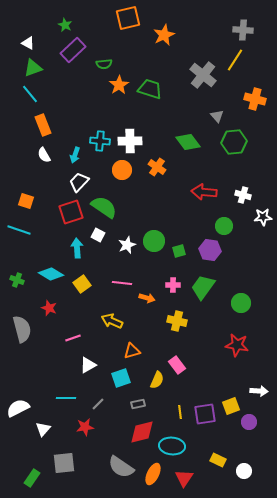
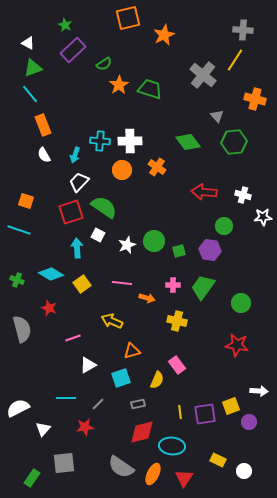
green semicircle at (104, 64): rotated 28 degrees counterclockwise
